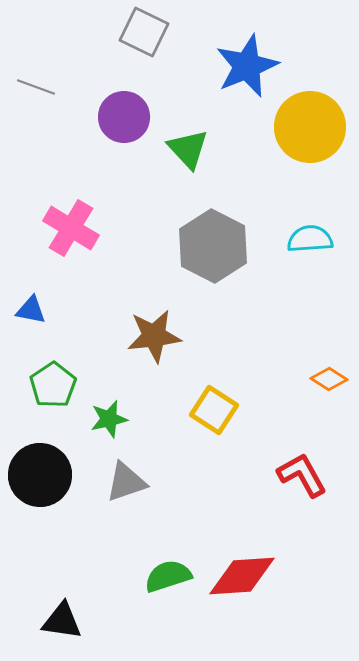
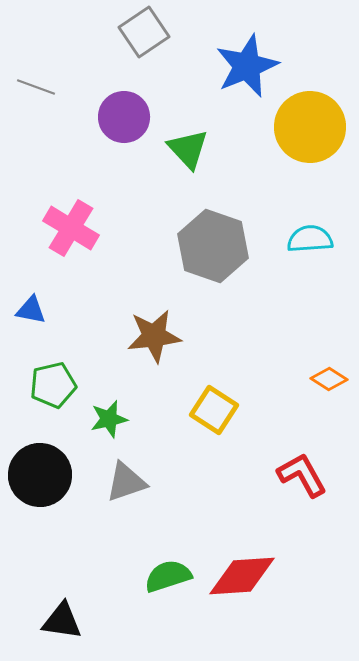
gray square: rotated 30 degrees clockwise
gray hexagon: rotated 8 degrees counterclockwise
green pentagon: rotated 21 degrees clockwise
